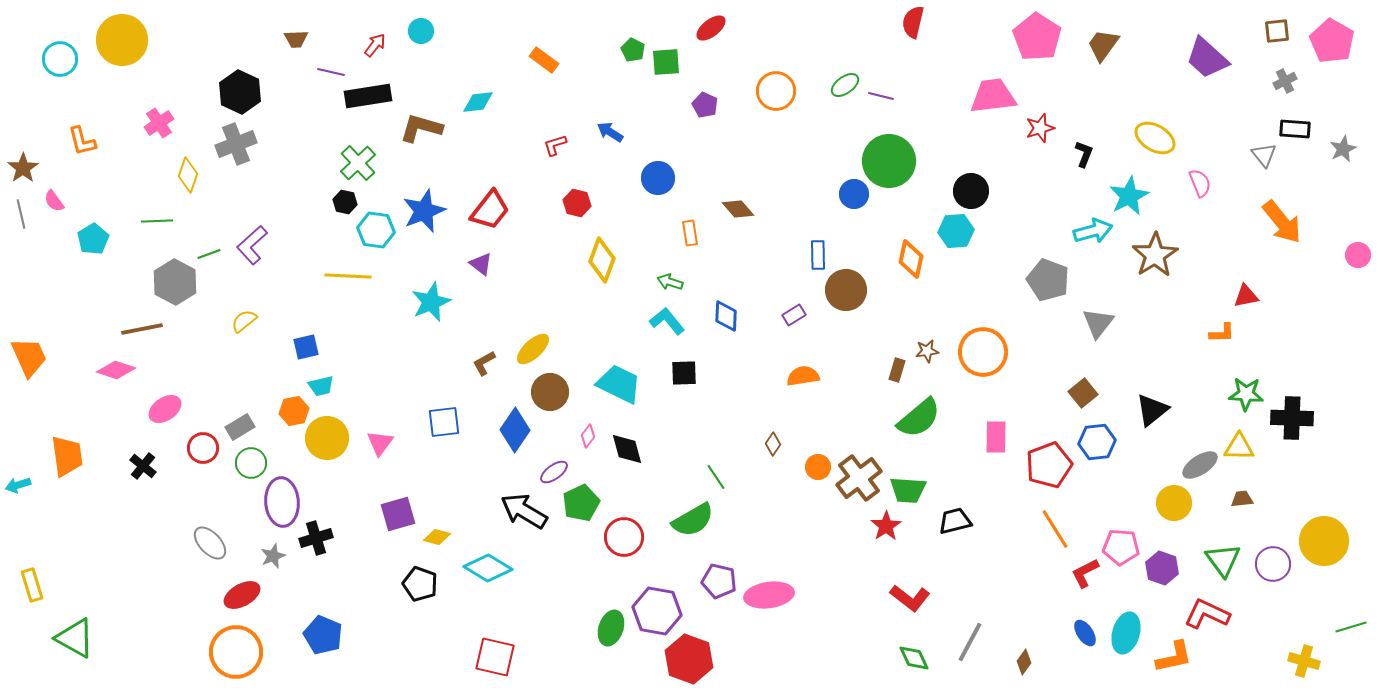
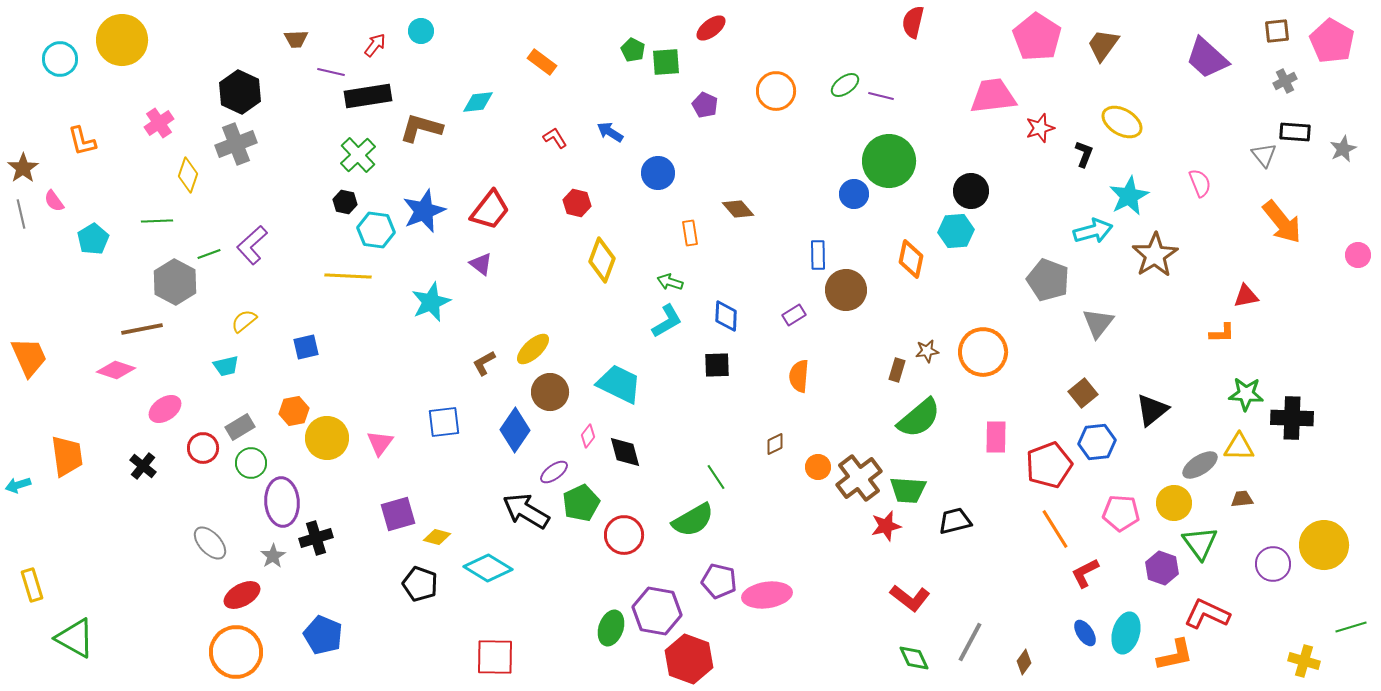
orange rectangle at (544, 60): moved 2 px left, 2 px down
black rectangle at (1295, 129): moved 3 px down
yellow ellipse at (1155, 138): moved 33 px left, 16 px up
red L-shape at (555, 145): moved 7 px up; rotated 75 degrees clockwise
green cross at (358, 163): moved 8 px up
blue circle at (658, 178): moved 5 px up
cyan L-shape at (667, 321): rotated 99 degrees clockwise
black square at (684, 373): moved 33 px right, 8 px up
orange semicircle at (803, 376): moved 4 px left; rotated 76 degrees counterclockwise
cyan trapezoid at (321, 386): moved 95 px left, 20 px up
brown diamond at (773, 444): moved 2 px right; rotated 30 degrees clockwise
black diamond at (627, 449): moved 2 px left, 3 px down
black arrow at (524, 511): moved 2 px right
red star at (886, 526): rotated 20 degrees clockwise
red circle at (624, 537): moved 2 px up
yellow circle at (1324, 541): moved 4 px down
pink pentagon at (1121, 547): moved 34 px up
gray star at (273, 556): rotated 10 degrees counterclockwise
green triangle at (1223, 560): moved 23 px left, 17 px up
pink ellipse at (769, 595): moved 2 px left
red square at (495, 657): rotated 12 degrees counterclockwise
orange L-shape at (1174, 657): moved 1 px right, 2 px up
